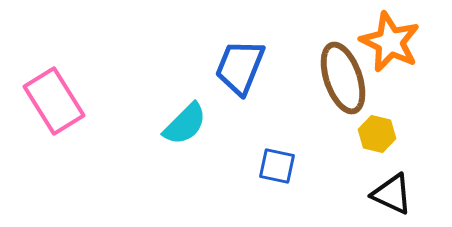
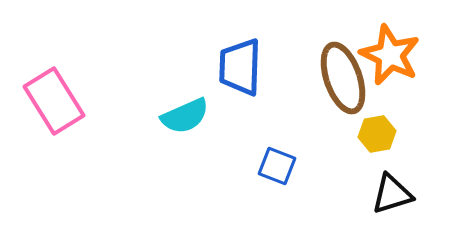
orange star: moved 13 px down
blue trapezoid: rotated 20 degrees counterclockwise
cyan semicircle: moved 8 px up; rotated 21 degrees clockwise
yellow hexagon: rotated 24 degrees counterclockwise
blue square: rotated 9 degrees clockwise
black triangle: rotated 42 degrees counterclockwise
